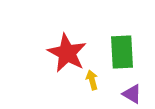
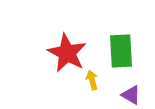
green rectangle: moved 1 px left, 1 px up
purple triangle: moved 1 px left, 1 px down
